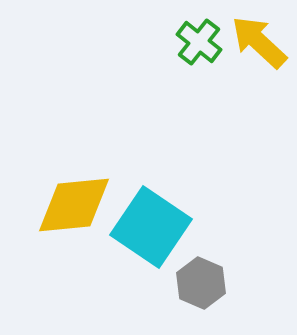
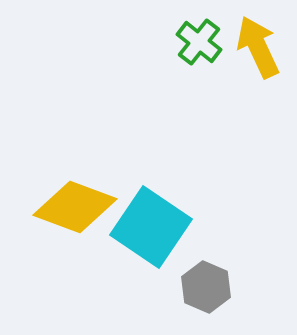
yellow arrow: moved 1 px left, 5 px down; rotated 22 degrees clockwise
yellow diamond: moved 1 px right, 2 px down; rotated 26 degrees clockwise
gray hexagon: moved 5 px right, 4 px down
